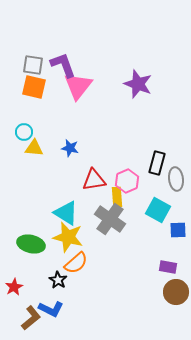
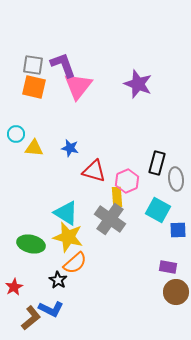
cyan circle: moved 8 px left, 2 px down
red triangle: moved 9 px up; rotated 25 degrees clockwise
orange semicircle: moved 1 px left
